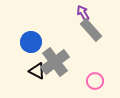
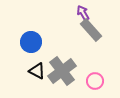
gray cross: moved 7 px right, 9 px down
